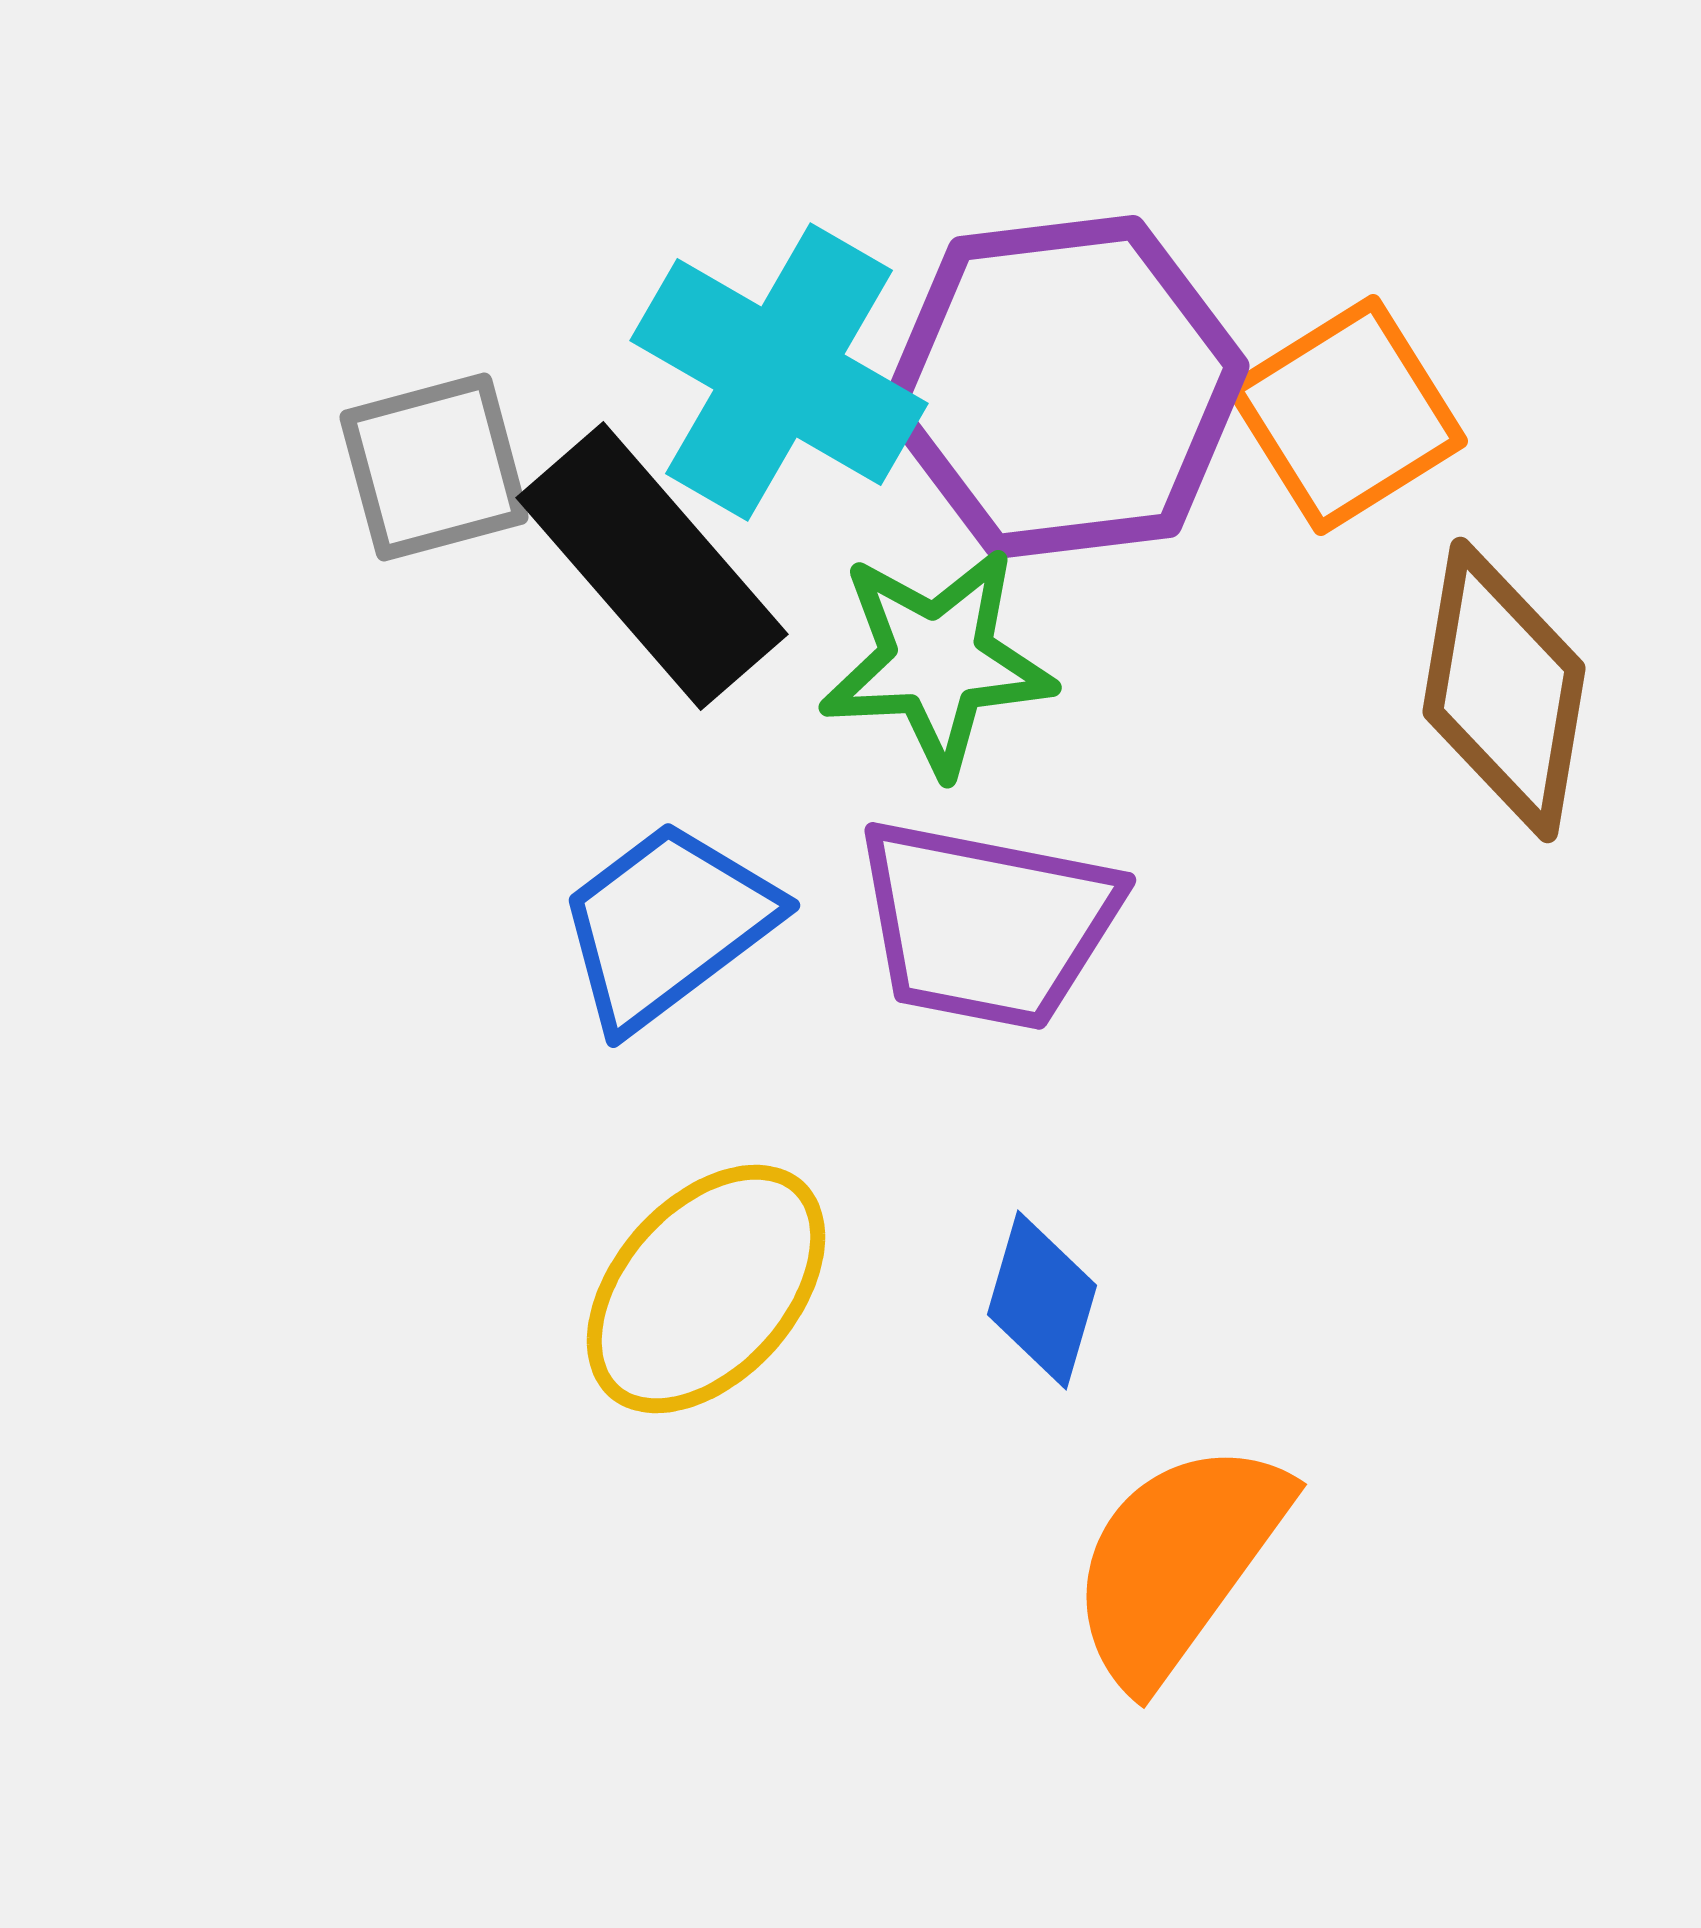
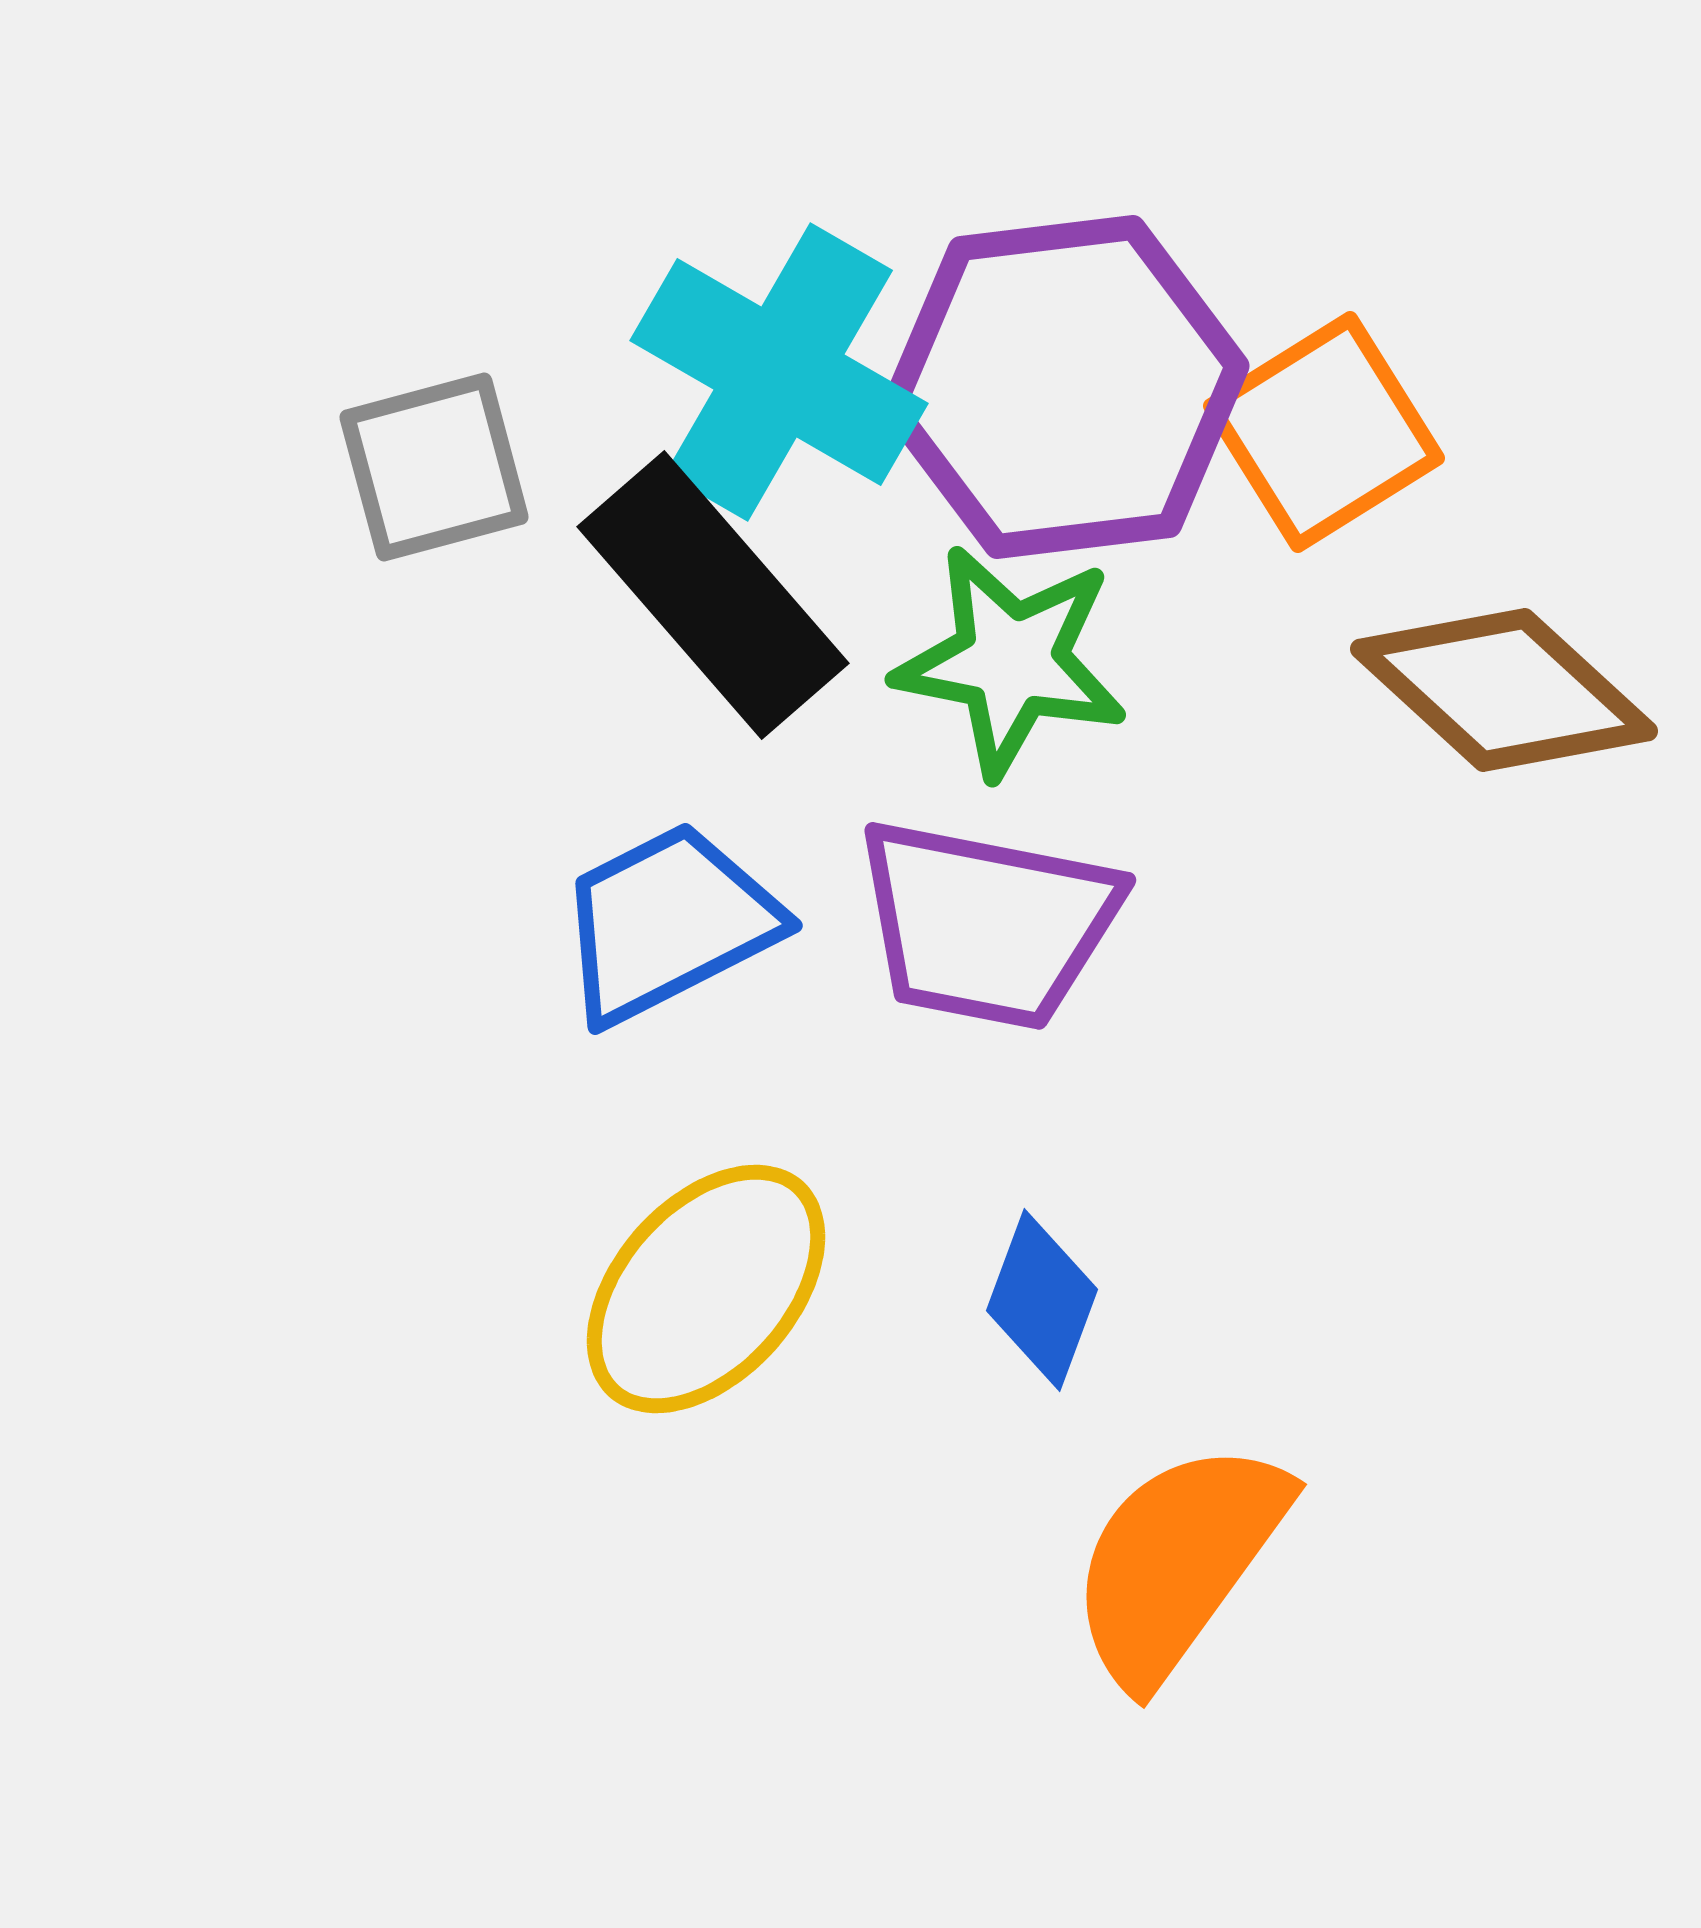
orange square: moved 23 px left, 17 px down
black rectangle: moved 61 px right, 29 px down
green star: moved 74 px right; rotated 14 degrees clockwise
brown diamond: rotated 57 degrees counterclockwise
blue trapezoid: moved 1 px right, 2 px up; rotated 10 degrees clockwise
blue diamond: rotated 4 degrees clockwise
